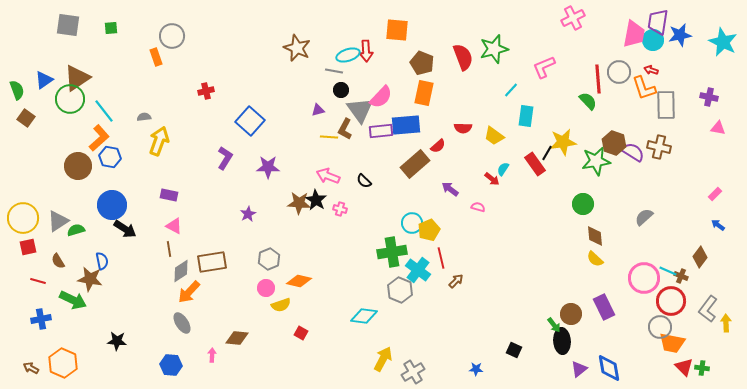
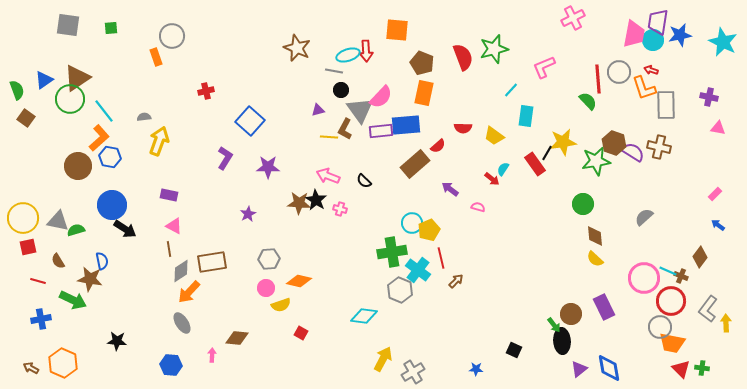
gray triangle at (58, 221): rotated 45 degrees clockwise
gray hexagon at (269, 259): rotated 20 degrees clockwise
red triangle at (684, 367): moved 3 px left, 2 px down
